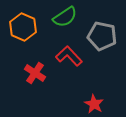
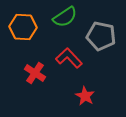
orange hexagon: rotated 20 degrees counterclockwise
gray pentagon: moved 1 px left
red L-shape: moved 2 px down
red star: moved 9 px left, 8 px up
